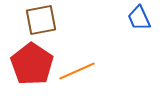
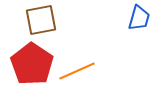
blue trapezoid: rotated 140 degrees counterclockwise
